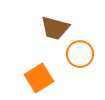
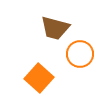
orange square: rotated 16 degrees counterclockwise
